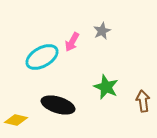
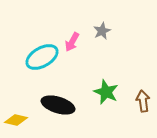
green star: moved 5 px down
